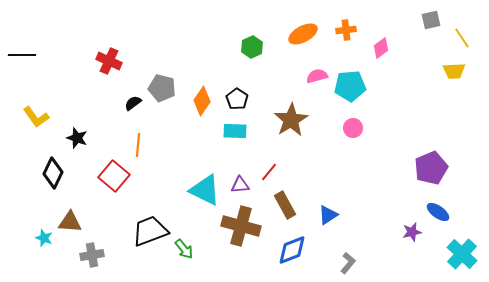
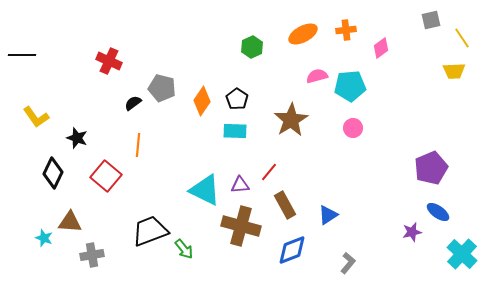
red square: moved 8 px left
